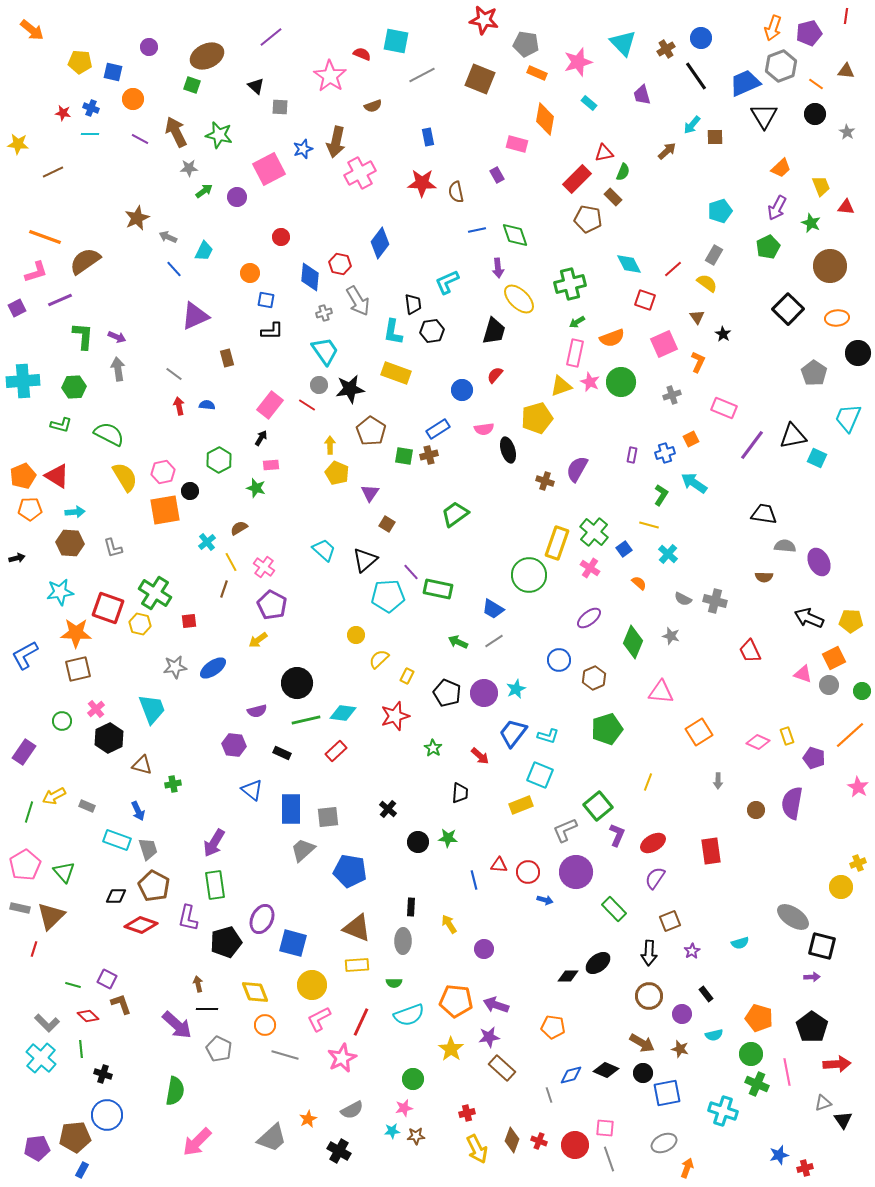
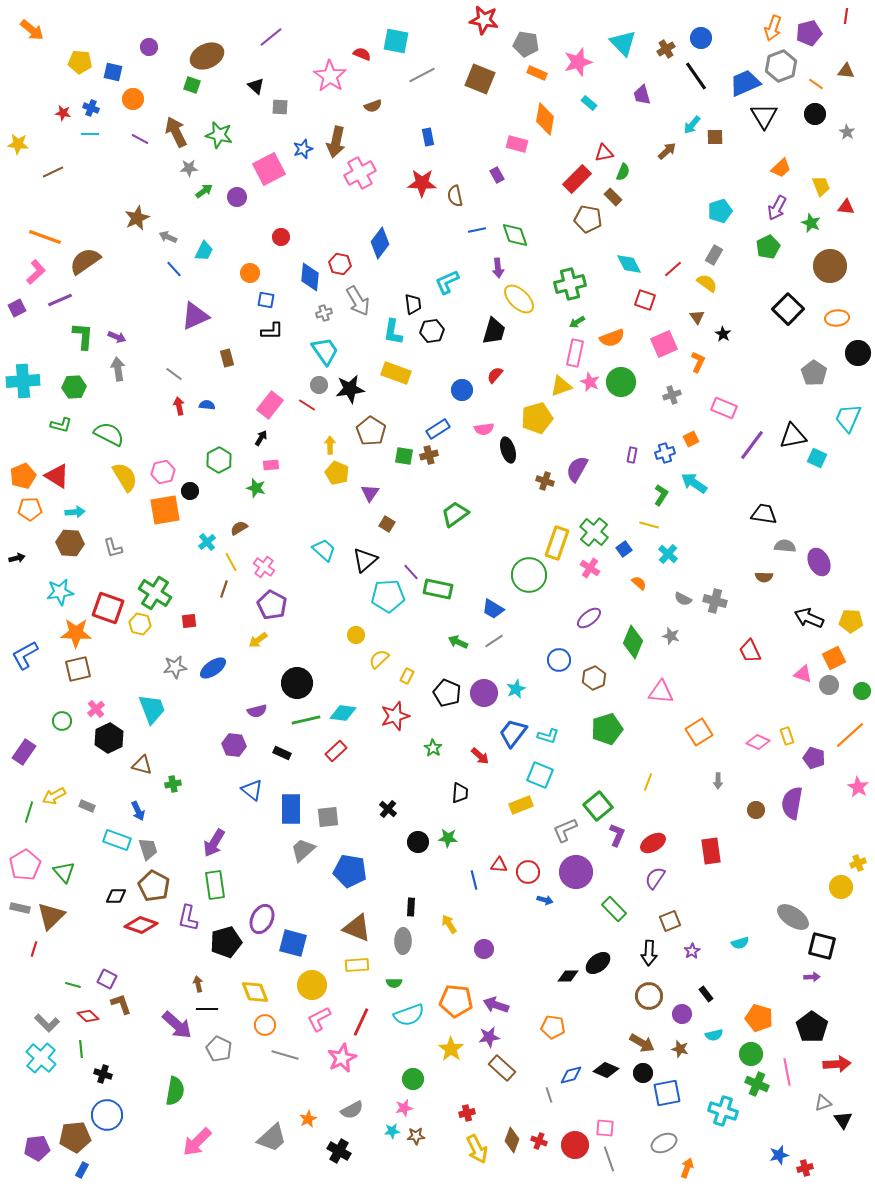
brown semicircle at (456, 192): moved 1 px left, 4 px down
pink L-shape at (36, 272): rotated 25 degrees counterclockwise
